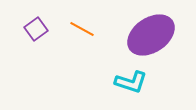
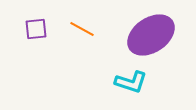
purple square: rotated 30 degrees clockwise
